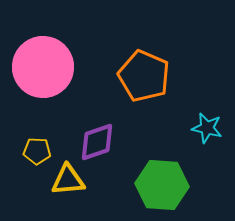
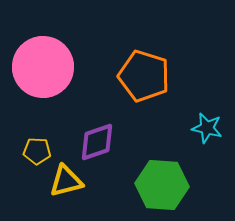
orange pentagon: rotated 6 degrees counterclockwise
yellow triangle: moved 2 px left, 1 px down; rotated 9 degrees counterclockwise
